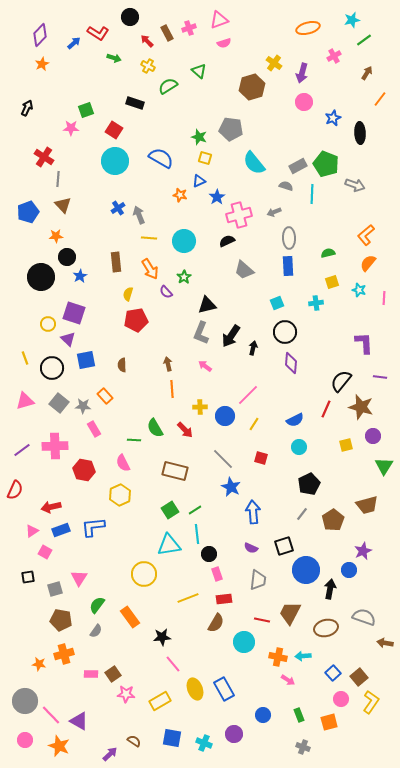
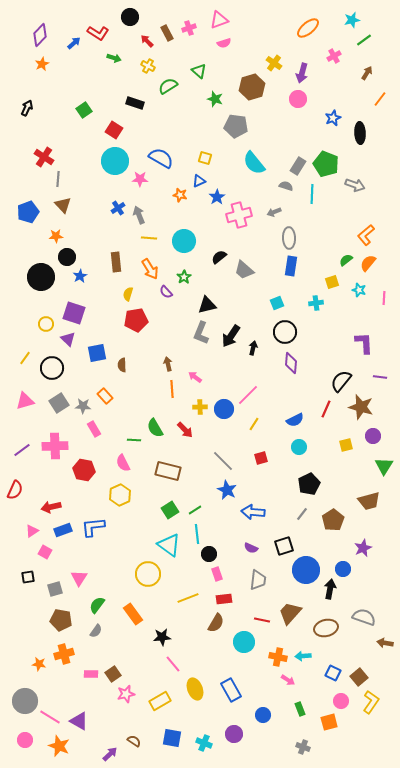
orange ellipse at (308, 28): rotated 25 degrees counterclockwise
pink circle at (304, 102): moved 6 px left, 3 px up
green square at (86, 110): moved 2 px left; rotated 14 degrees counterclockwise
pink star at (71, 128): moved 69 px right, 51 px down
gray pentagon at (231, 129): moved 5 px right, 3 px up
green star at (199, 137): moved 16 px right, 38 px up
gray rectangle at (298, 166): rotated 30 degrees counterclockwise
black semicircle at (227, 241): moved 8 px left, 16 px down; rotated 14 degrees counterclockwise
green semicircle at (328, 253): moved 18 px right, 7 px down; rotated 24 degrees counterclockwise
blue rectangle at (288, 266): moved 3 px right; rotated 12 degrees clockwise
yellow circle at (48, 324): moved 2 px left
yellow line at (25, 358): rotated 56 degrees clockwise
blue square at (86, 360): moved 11 px right, 7 px up
pink arrow at (205, 366): moved 10 px left, 11 px down
gray square at (59, 403): rotated 18 degrees clockwise
blue circle at (225, 416): moved 1 px left, 7 px up
red square at (261, 458): rotated 32 degrees counterclockwise
gray line at (223, 459): moved 2 px down
brown rectangle at (175, 471): moved 7 px left
blue star at (231, 487): moved 4 px left, 3 px down
brown trapezoid at (367, 505): moved 2 px right, 4 px up
blue arrow at (253, 512): rotated 80 degrees counterclockwise
blue rectangle at (61, 530): moved 2 px right
cyan triangle at (169, 545): rotated 45 degrees clockwise
purple star at (363, 551): moved 3 px up
blue circle at (349, 570): moved 6 px left, 1 px up
yellow circle at (144, 574): moved 4 px right
brown trapezoid at (290, 613): rotated 15 degrees clockwise
orange rectangle at (130, 617): moved 3 px right, 3 px up
blue square at (333, 673): rotated 21 degrees counterclockwise
blue rectangle at (224, 689): moved 7 px right, 1 px down
pink star at (126, 694): rotated 18 degrees counterclockwise
pink circle at (341, 699): moved 2 px down
pink line at (51, 715): moved 1 px left, 2 px down; rotated 15 degrees counterclockwise
green rectangle at (299, 715): moved 1 px right, 6 px up
